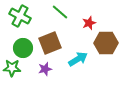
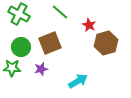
green cross: moved 1 px left, 2 px up
red star: moved 2 px down; rotated 24 degrees counterclockwise
brown hexagon: rotated 15 degrees counterclockwise
green circle: moved 2 px left, 1 px up
cyan arrow: moved 22 px down
purple star: moved 4 px left
